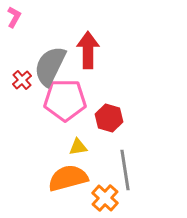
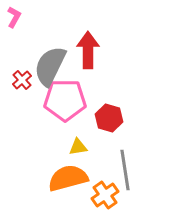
orange cross: moved 3 px up; rotated 12 degrees clockwise
